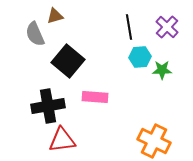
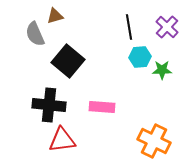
pink rectangle: moved 7 px right, 10 px down
black cross: moved 1 px right, 1 px up; rotated 16 degrees clockwise
